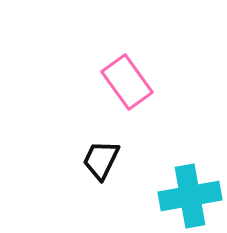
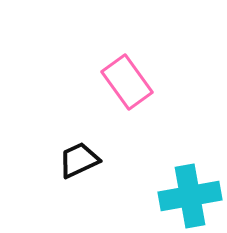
black trapezoid: moved 22 px left; rotated 39 degrees clockwise
